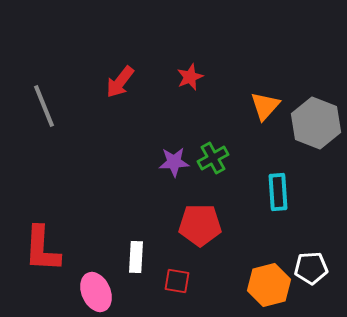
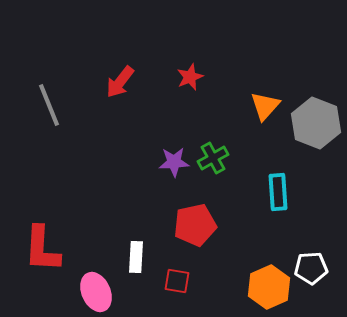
gray line: moved 5 px right, 1 px up
red pentagon: moved 5 px left; rotated 12 degrees counterclockwise
orange hexagon: moved 2 px down; rotated 9 degrees counterclockwise
